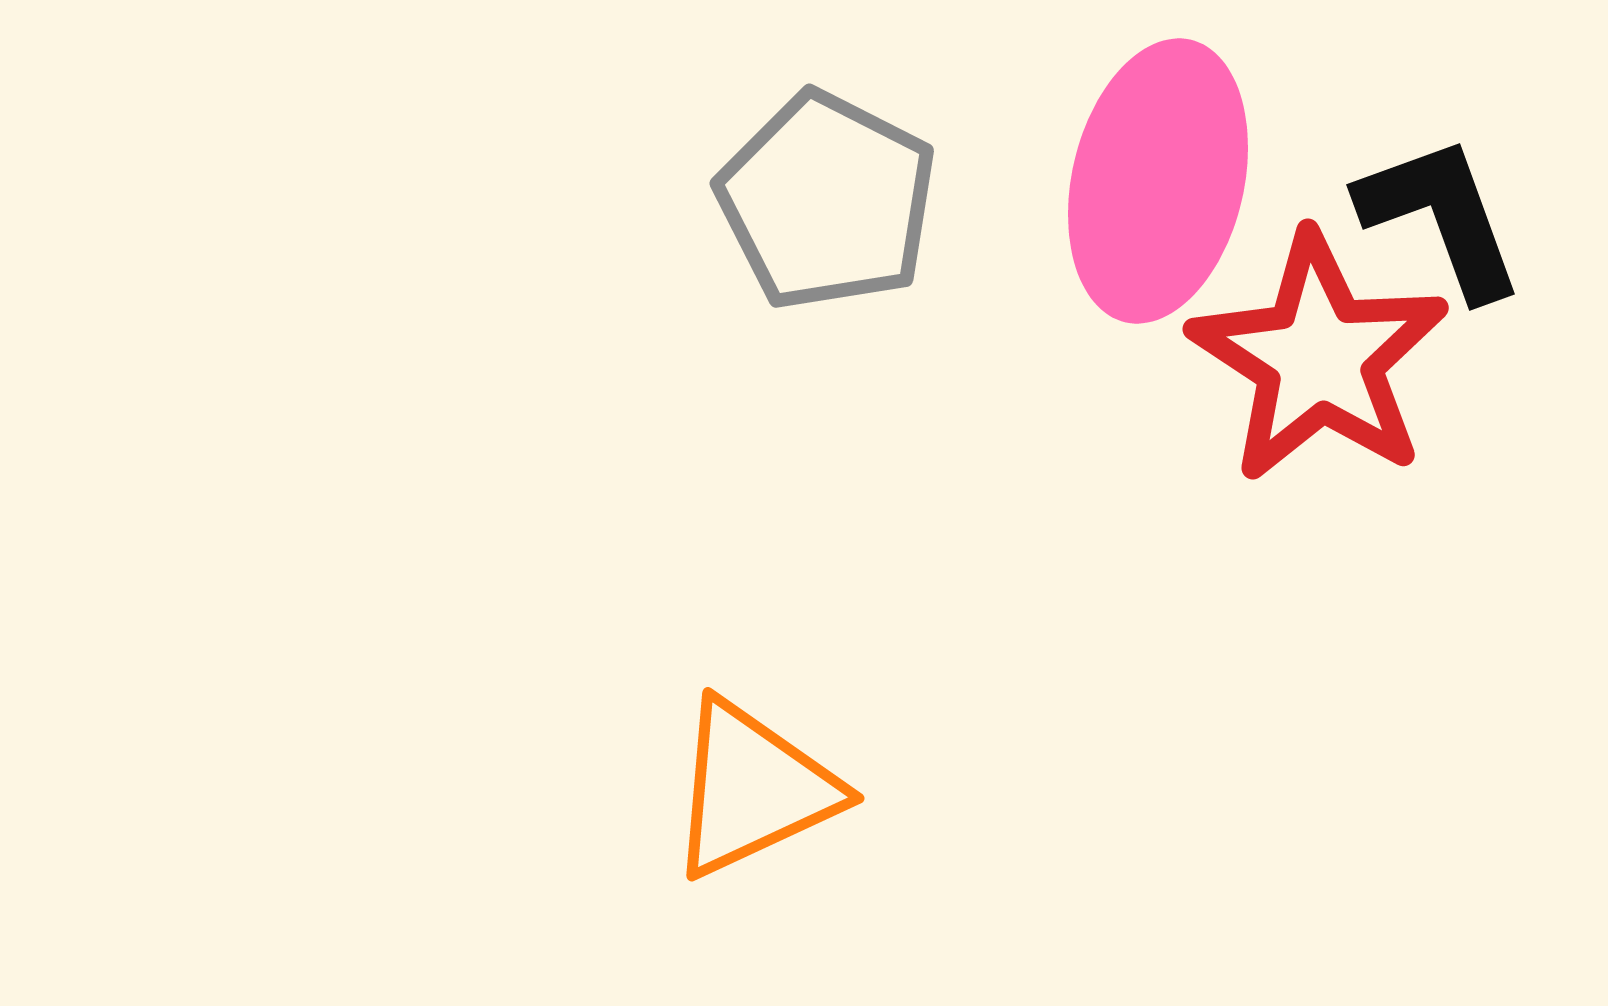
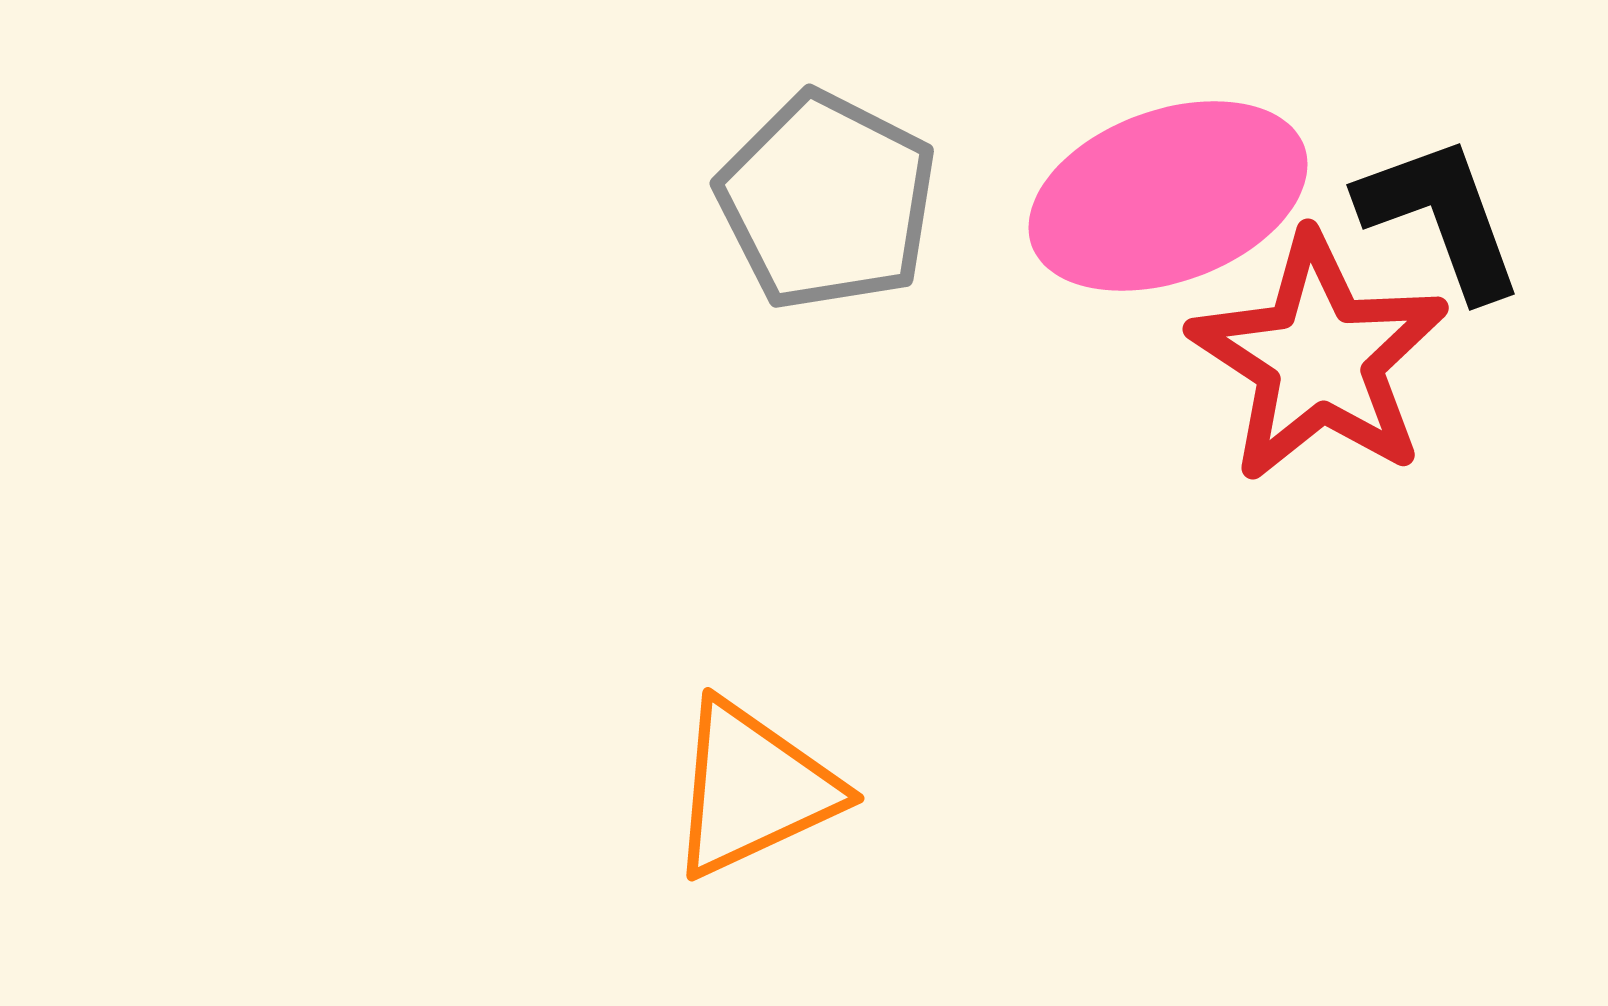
pink ellipse: moved 10 px right, 15 px down; rotated 57 degrees clockwise
